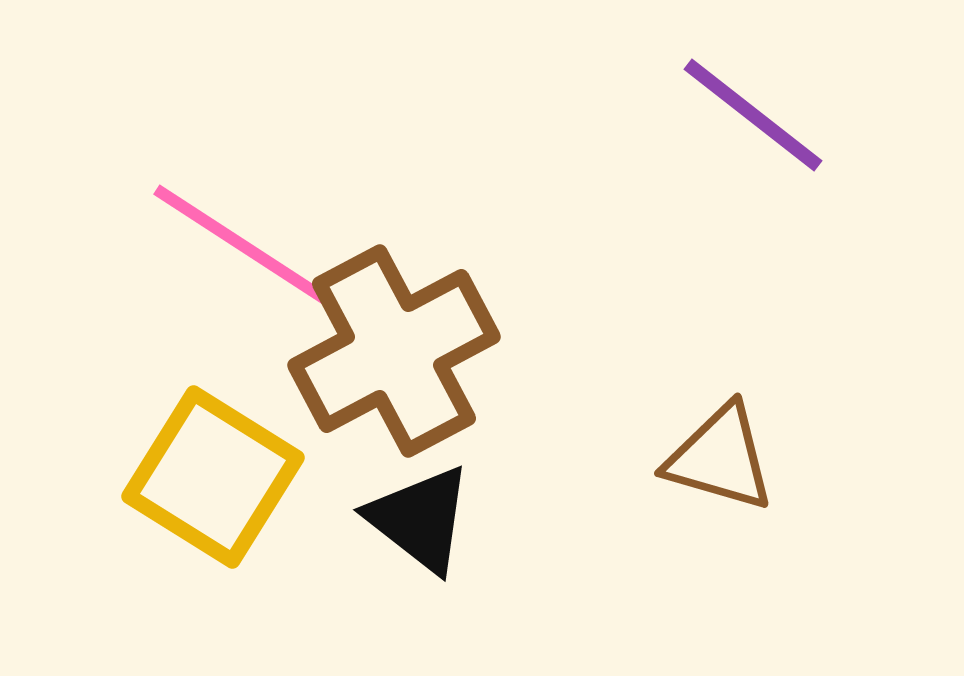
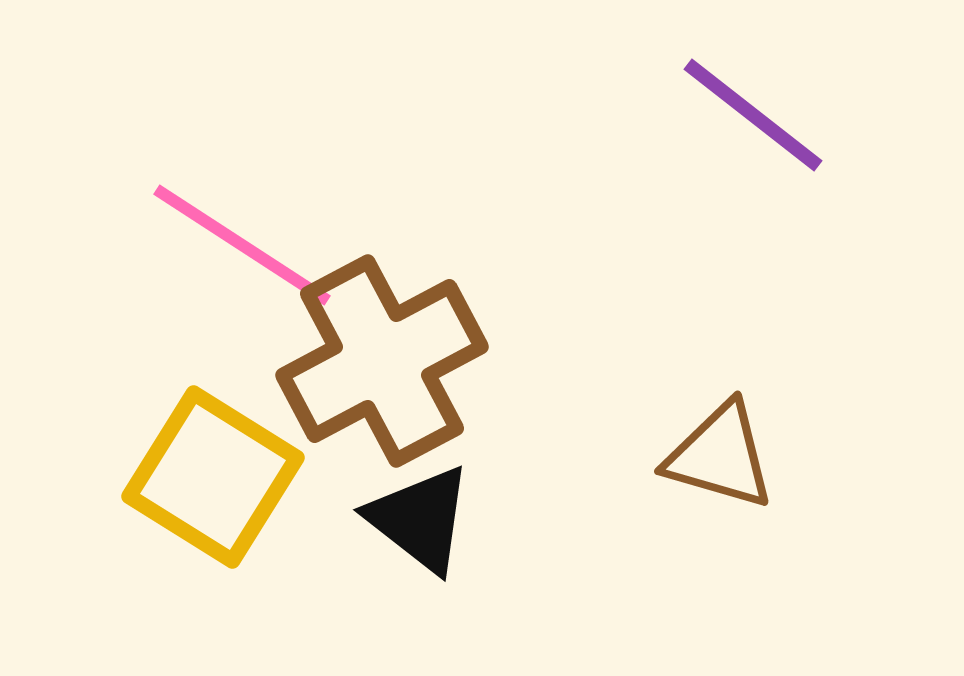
brown cross: moved 12 px left, 10 px down
brown triangle: moved 2 px up
